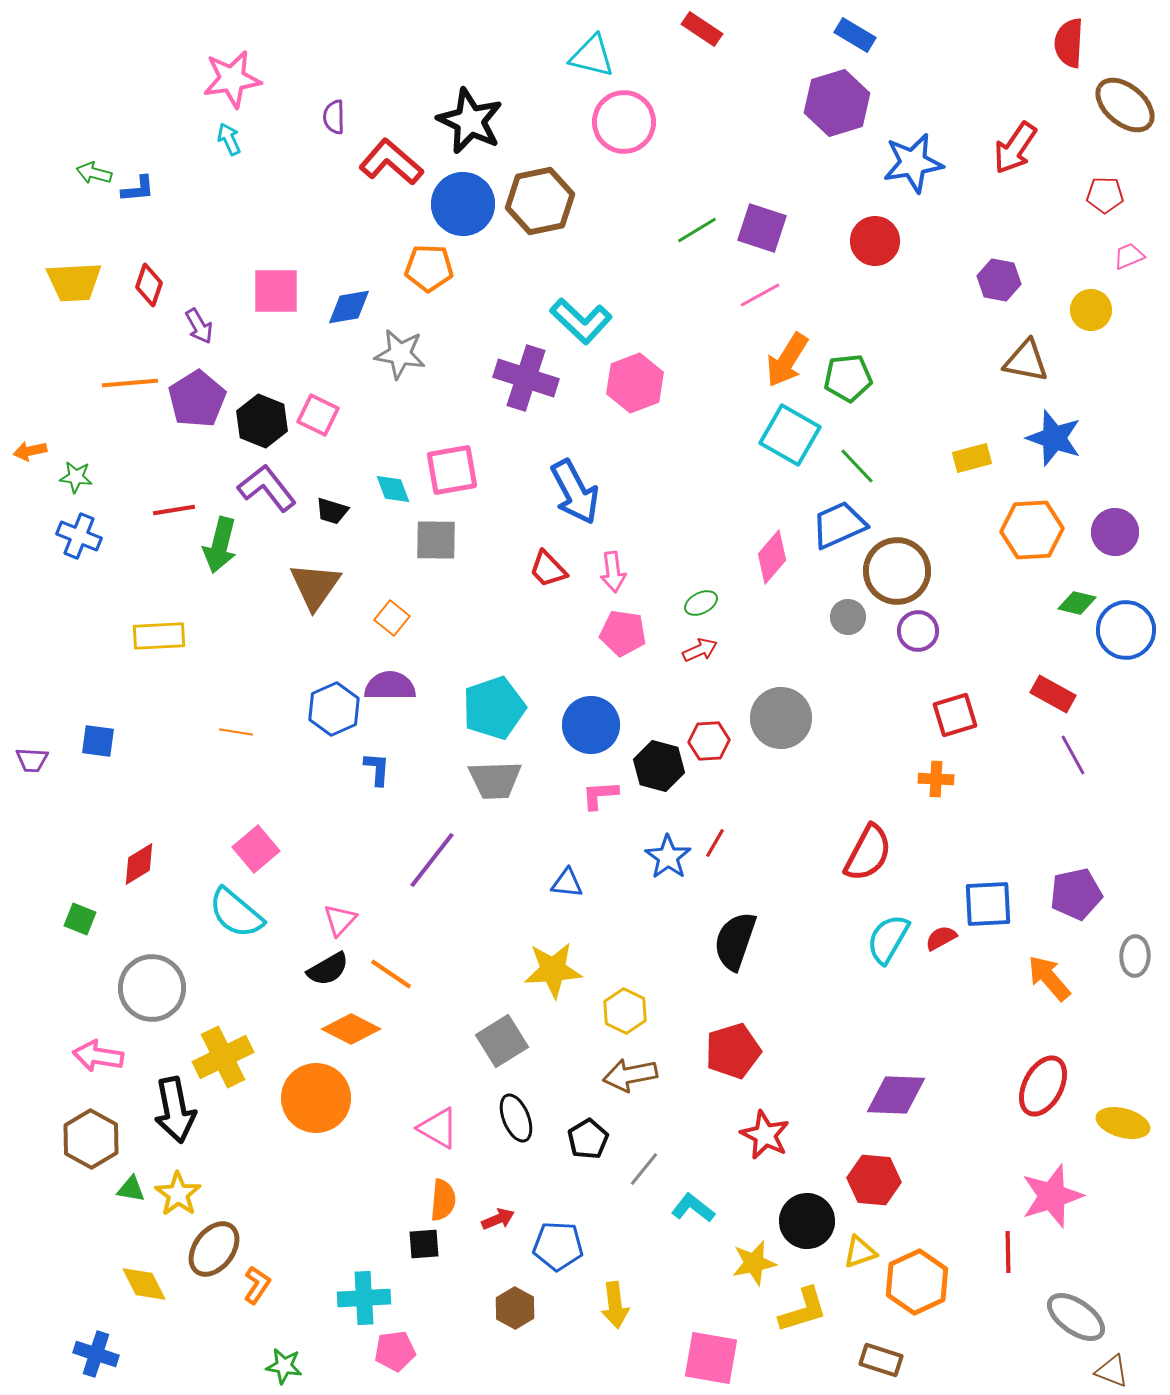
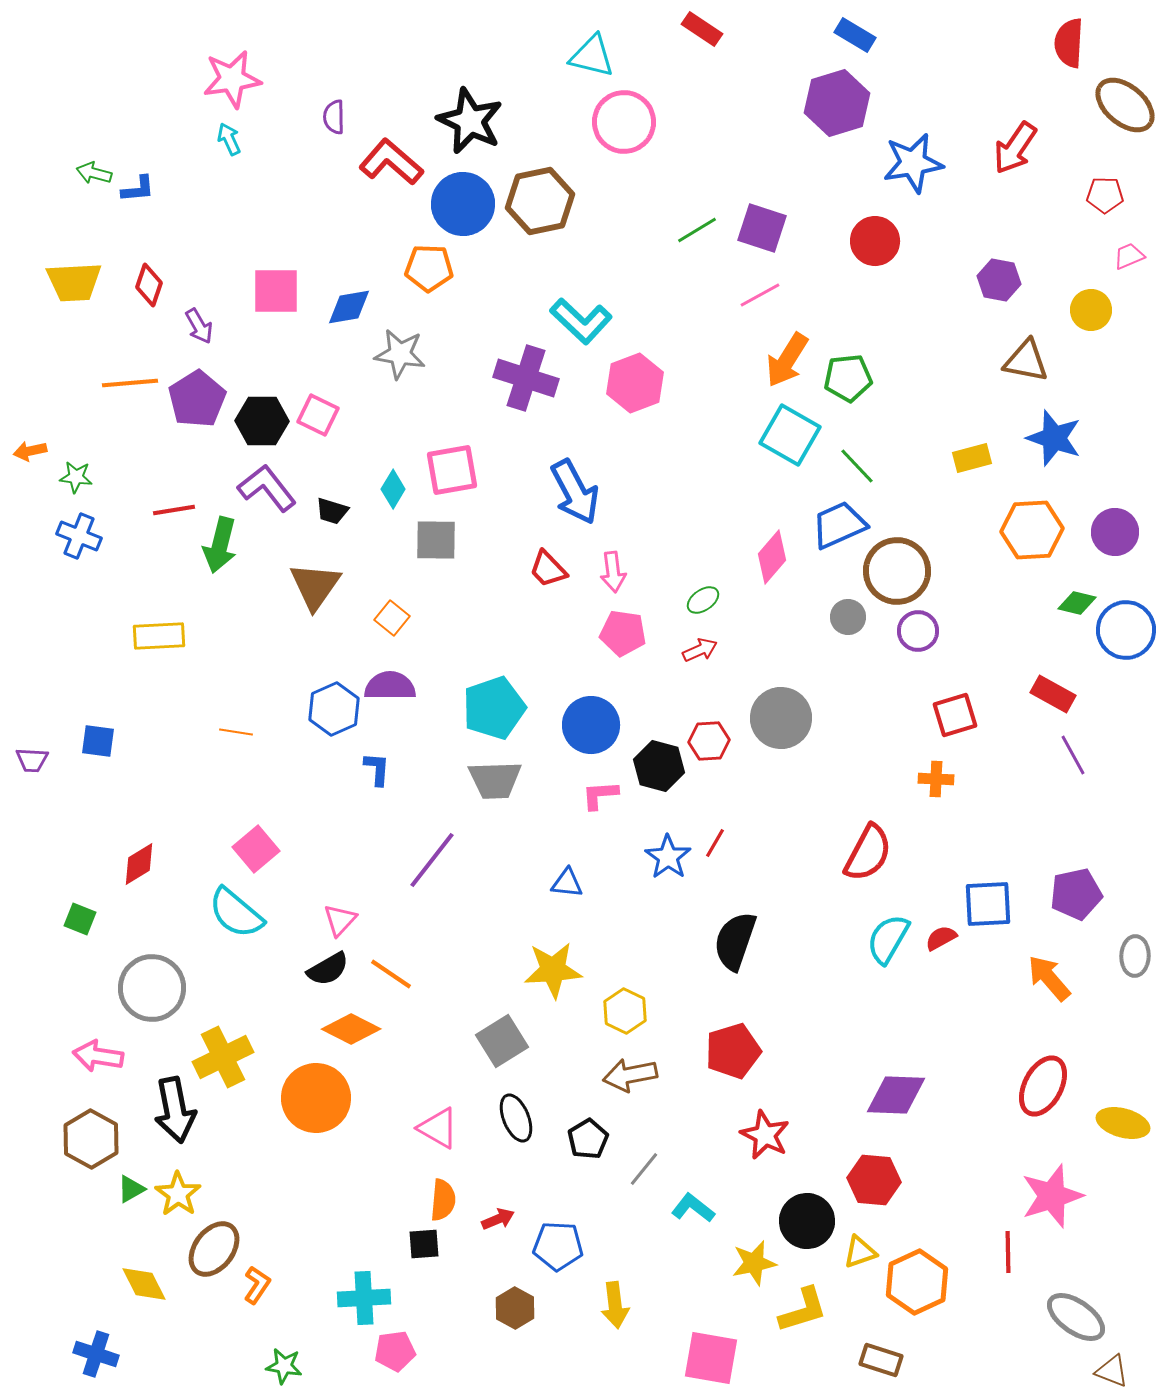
black hexagon at (262, 421): rotated 21 degrees counterclockwise
cyan diamond at (393, 489): rotated 51 degrees clockwise
green ellipse at (701, 603): moved 2 px right, 3 px up; rotated 8 degrees counterclockwise
green triangle at (131, 1189): rotated 40 degrees counterclockwise
